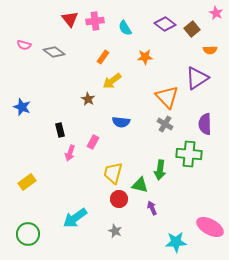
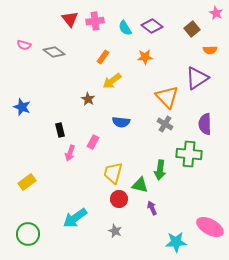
purple diamond: moved 13 px left, 2 px down
